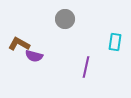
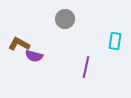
cyan rectangle: moved 1 px up
